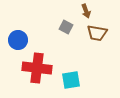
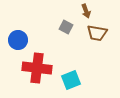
cyan square: rotated 12 degrees counterclockwise
